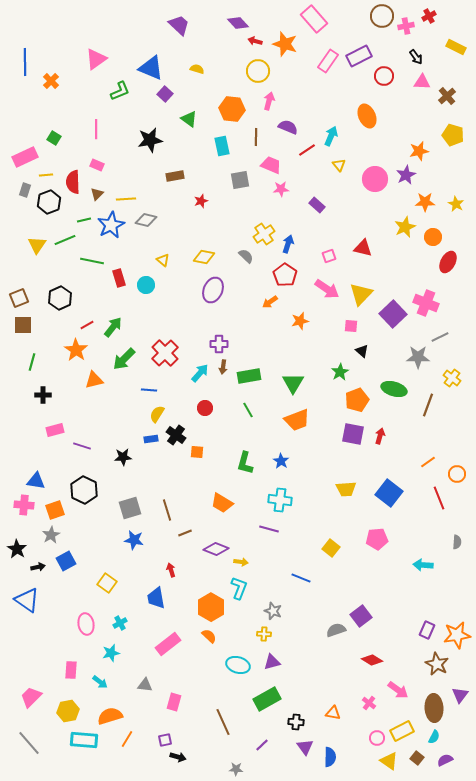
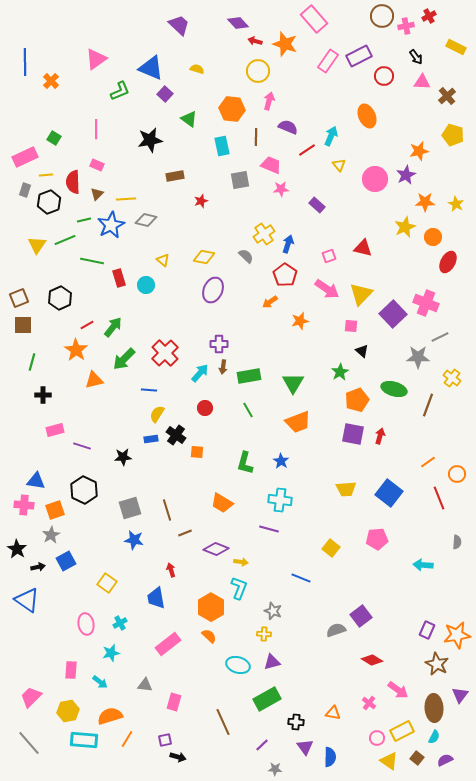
orange trapezoid at (297, 420): moved 1 px right, 2 px down
gray star at (236, 769): moved 39 px right
